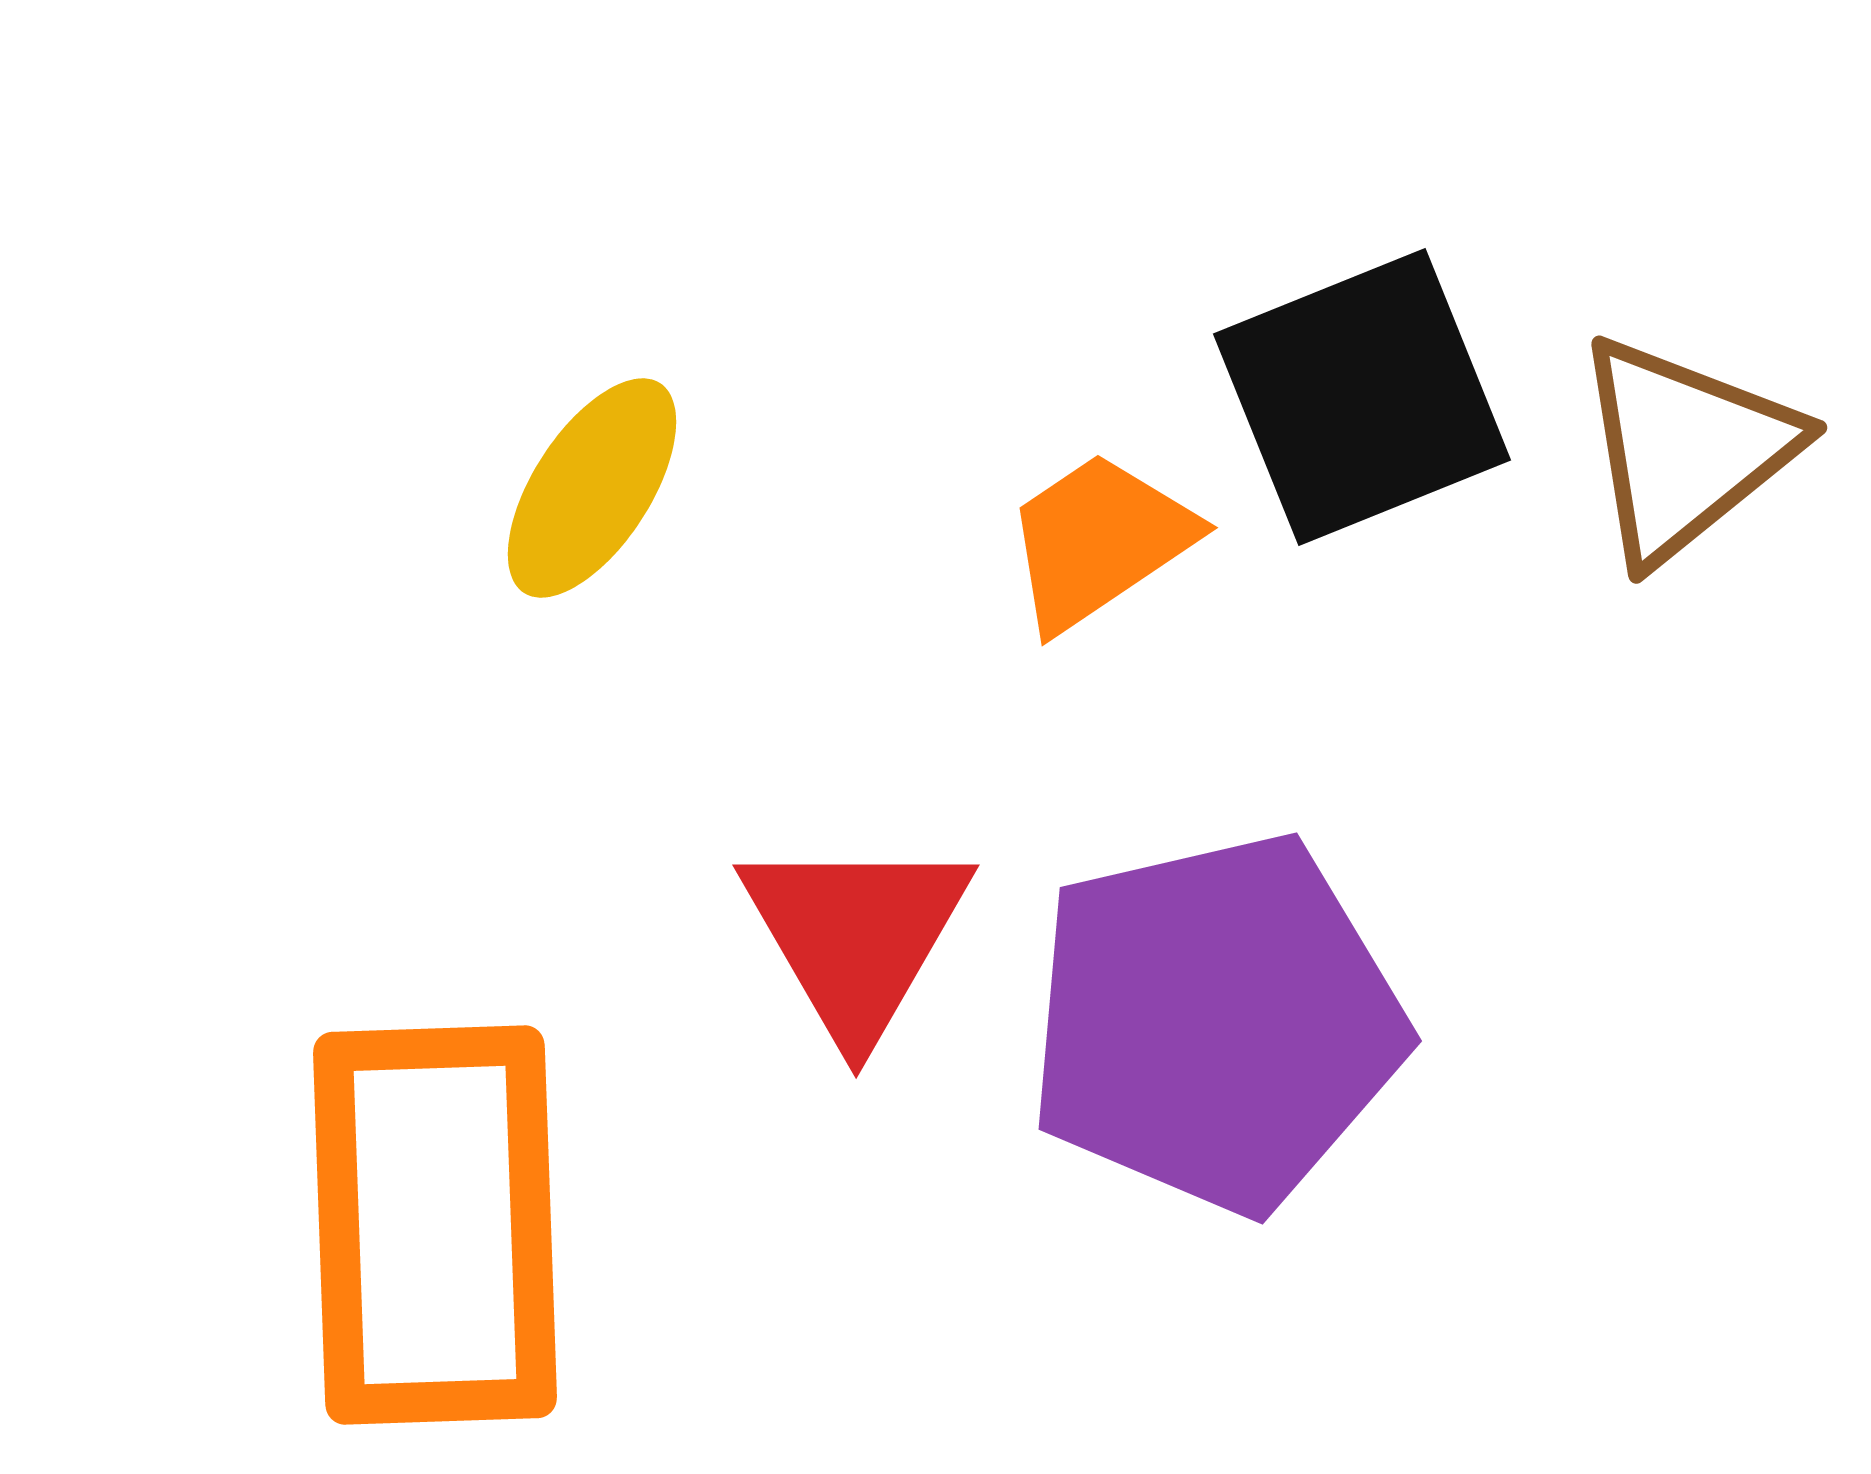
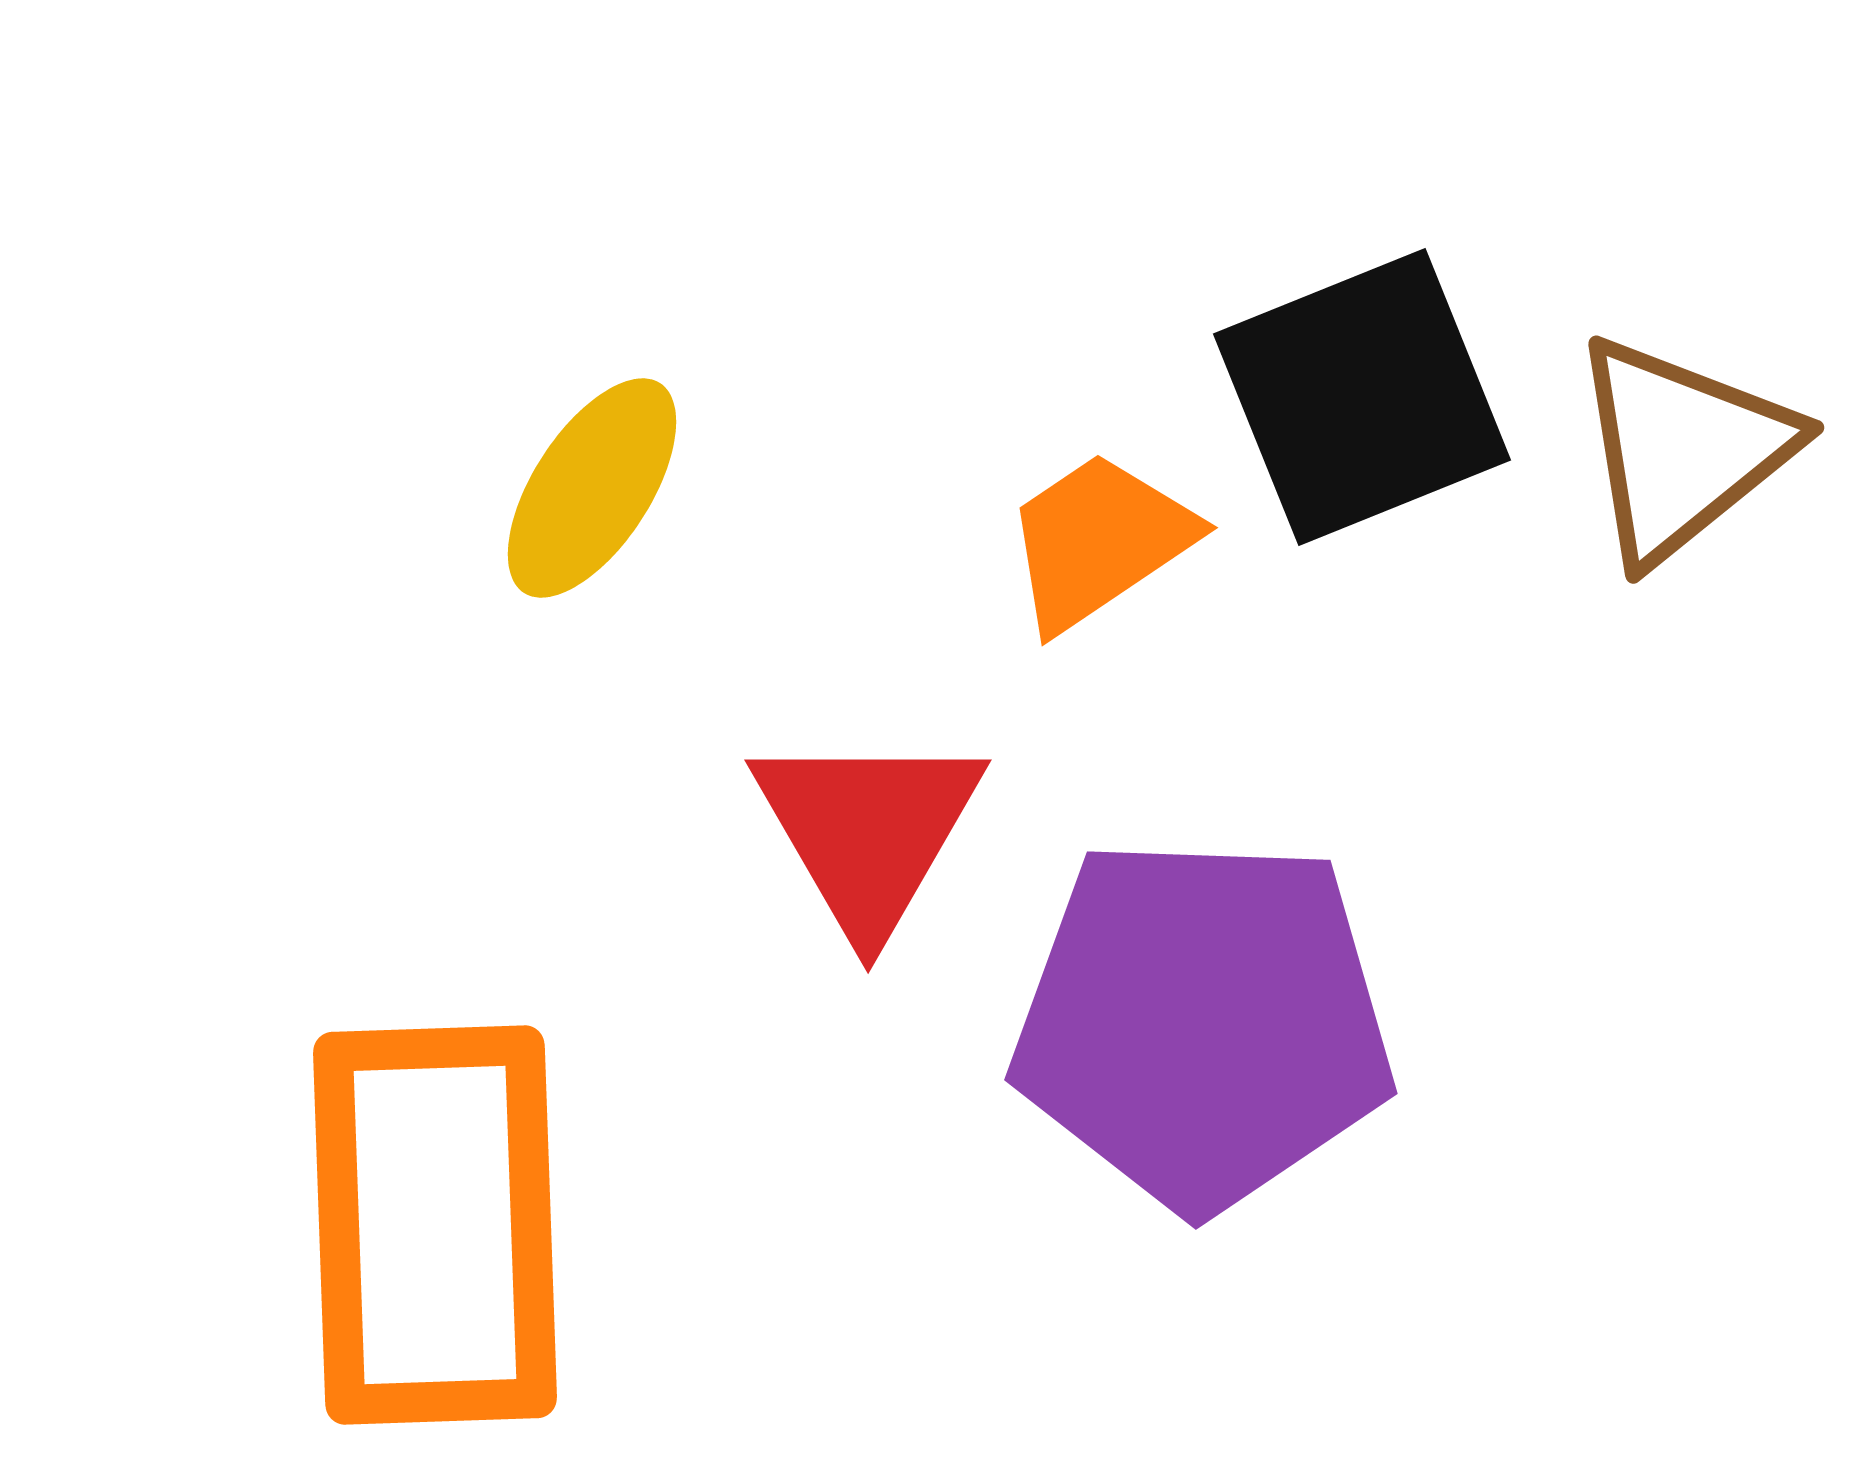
brown triangle: moved 3 px left
red triangle: moved 12 px right, 105 px up
purple pentagon: moved 13 px left; rotated 15 degrees clockwise
